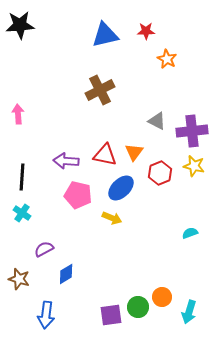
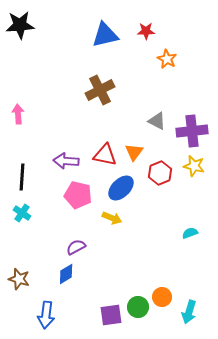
purple semicircle: moved 32 px right, 2 px up
